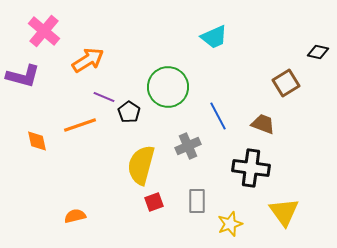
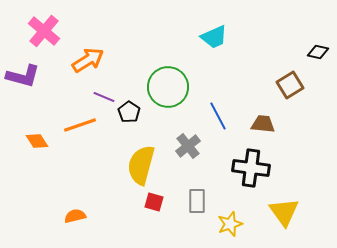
brown square: moved 4 px right, 2 px down
brown trapezoid: rotated 15 degrees counterclockwise
orange diamond: rotated 20 degrees counterclockwise
gray cross: rotated 15 degrees counterclockwise
red square: rotated 36 degrees clockwise
